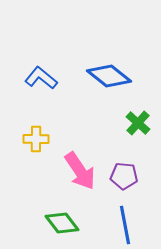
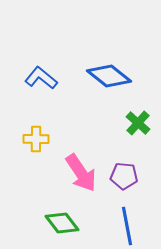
pink arrow: moved 1 px right, 2 px down
blue line: moved 2 px right, 1 px down
